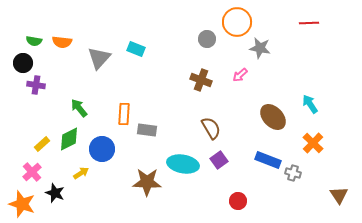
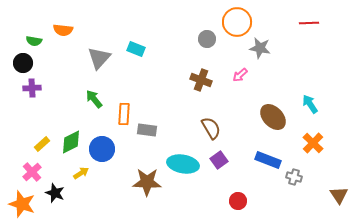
orange semicircle: moved 1 px right, 12 px up
purple cross: moved 4 px left, 3 px down; rotated 12 degrees counterclockwise
green arrow: moved 15 px right, 9 px up
green diamond: moved 2 px right, 3 px down
gray cross: moved 1 px right, 4 px down
